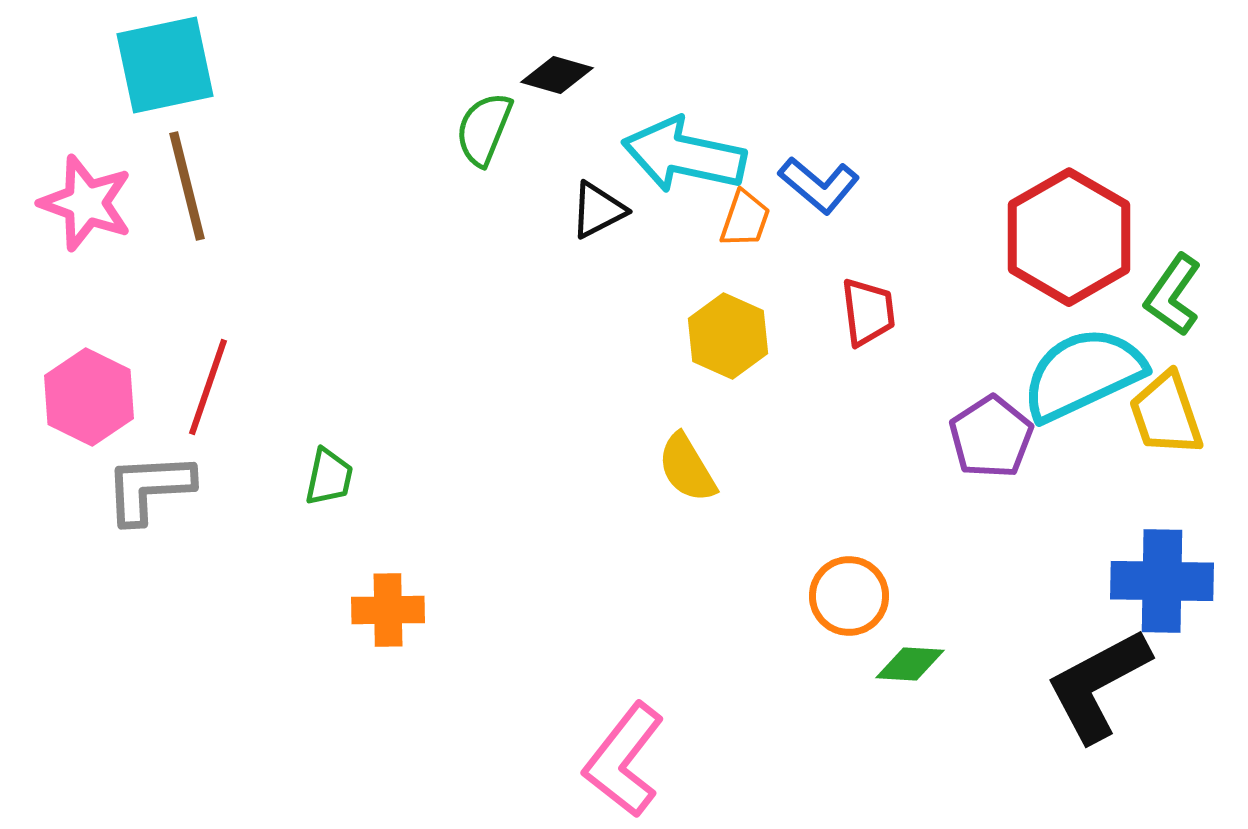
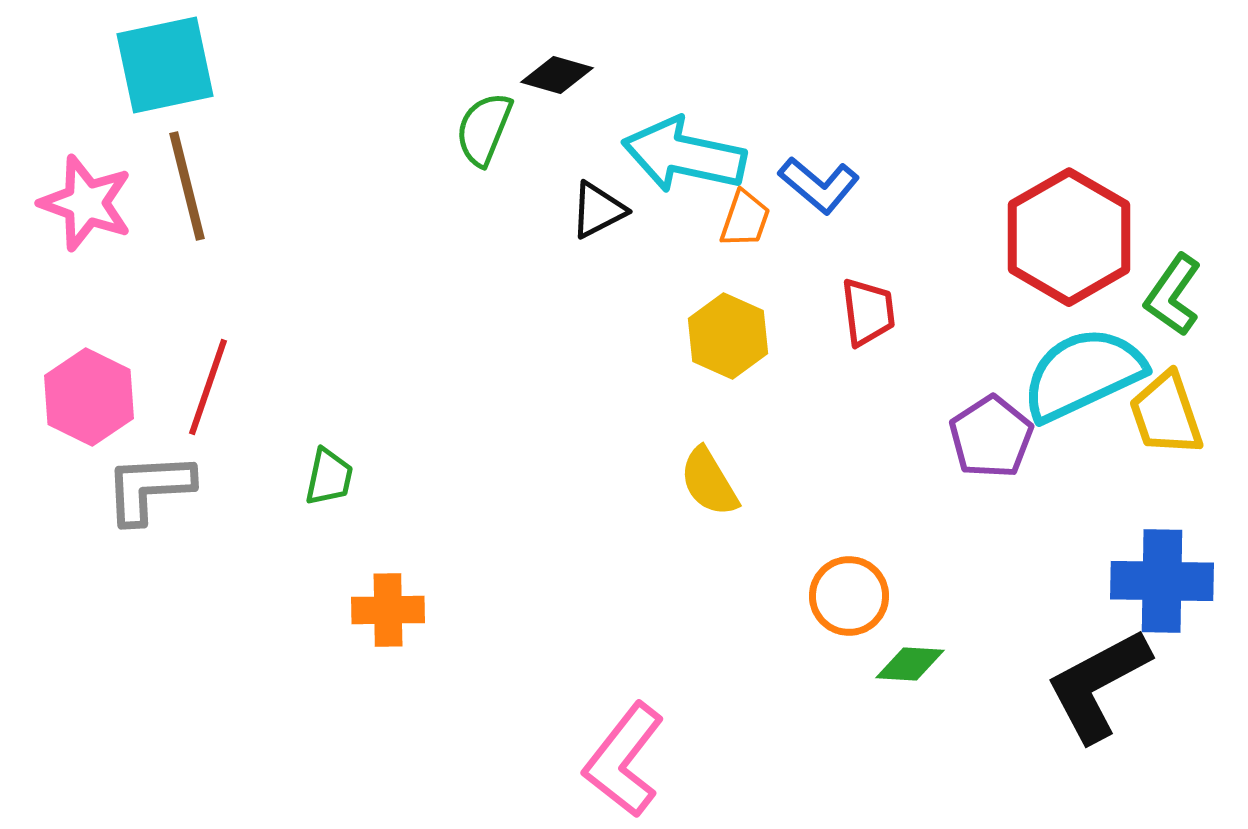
yellow semicircle: moved 22 px right, 14 px down
